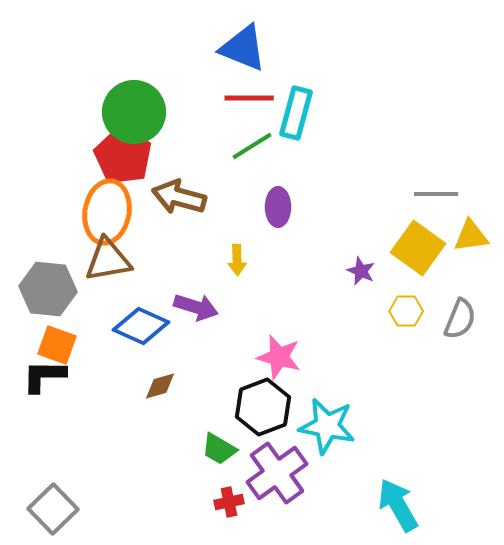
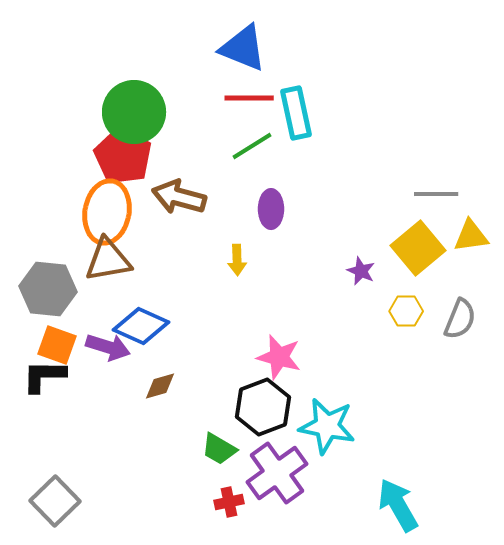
cyan rectangle: rotated 27 degrees counterclockwise
purple ellipse: moved 7 px left, 2 px down
yellow square: rotated 14 degrees clockwise
purple arrow: moved 88 px left, 40 px down
gray square: moved 2 px right, 8 px up
